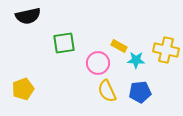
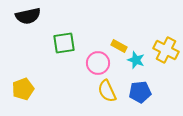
yellow cross: rotated 15 degrees clockwise
cyan star: rotated 18 degrees clockwise
